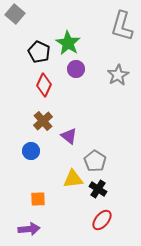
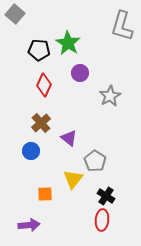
black pentagon: moved 2 px up; rotated 20 degrees counterclockwise
purple circle: moved 4 px right, 4 px down
gray star: moved 8 px left, 21 px down
brown cross: moved 2 px left, 2 px down
purple triangle: moved 2 px down
yellow triangle: rotated 45 degrees counterclockwise
black cross: moved 8 px right, 7 px down
orange square: moved 7 px right, 5 px up
red ellipse: rotated 35 degrees counterclockwise
purple arrow: moved 4 px up
